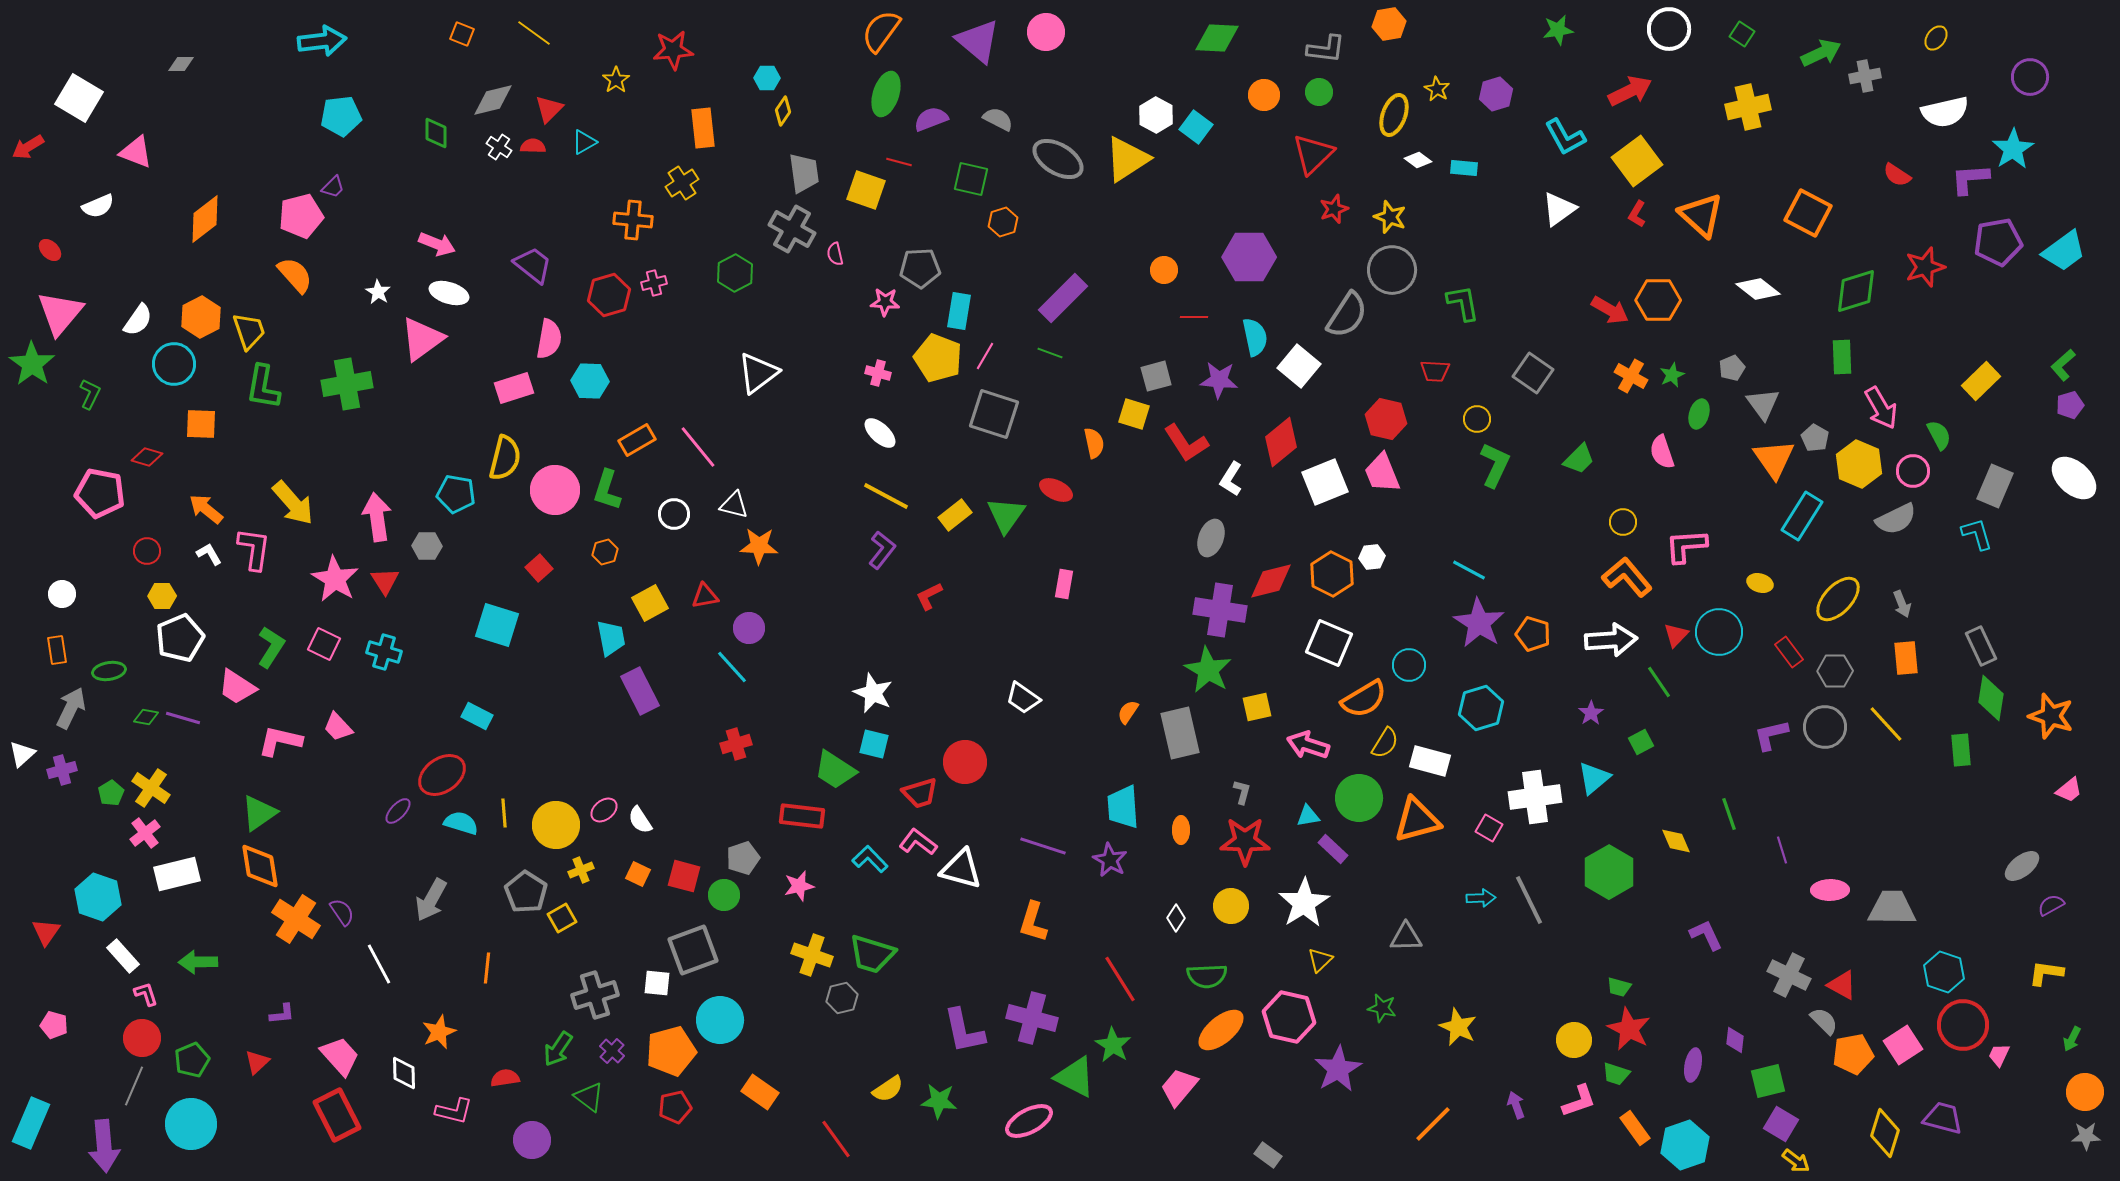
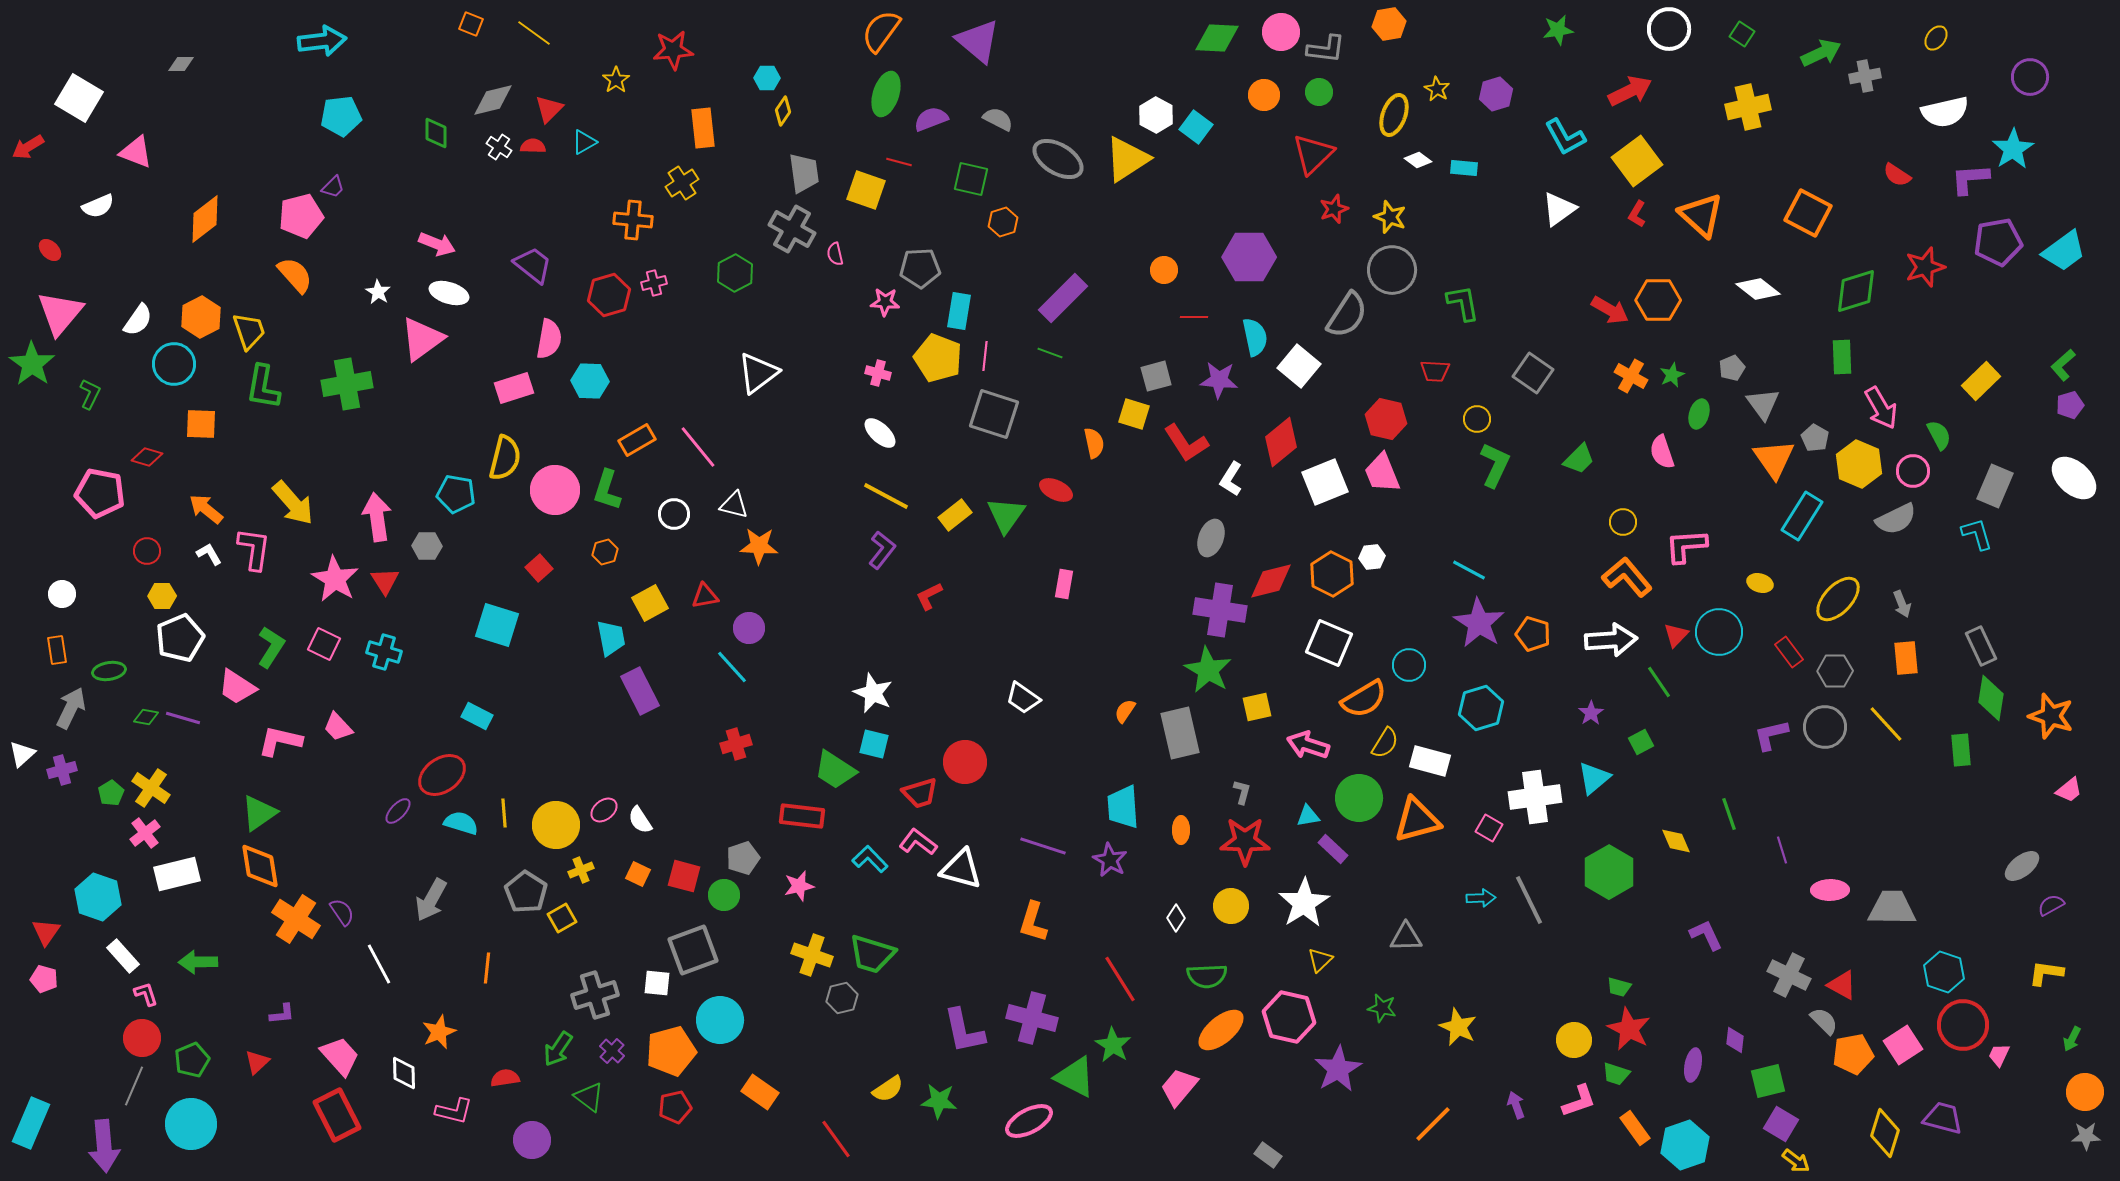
pink circle at (1046, 32): moved 235 px right
orange square at (462, 34): moved 9 px right, 10 px up
pink line at (985, 356): rotated 24 degrees counterclockwise
orange semicircle at (1128, 712): moved 3 px left, 1 px up
pink pentagon at (54, 1025): moved 10 px left, 46 px up
